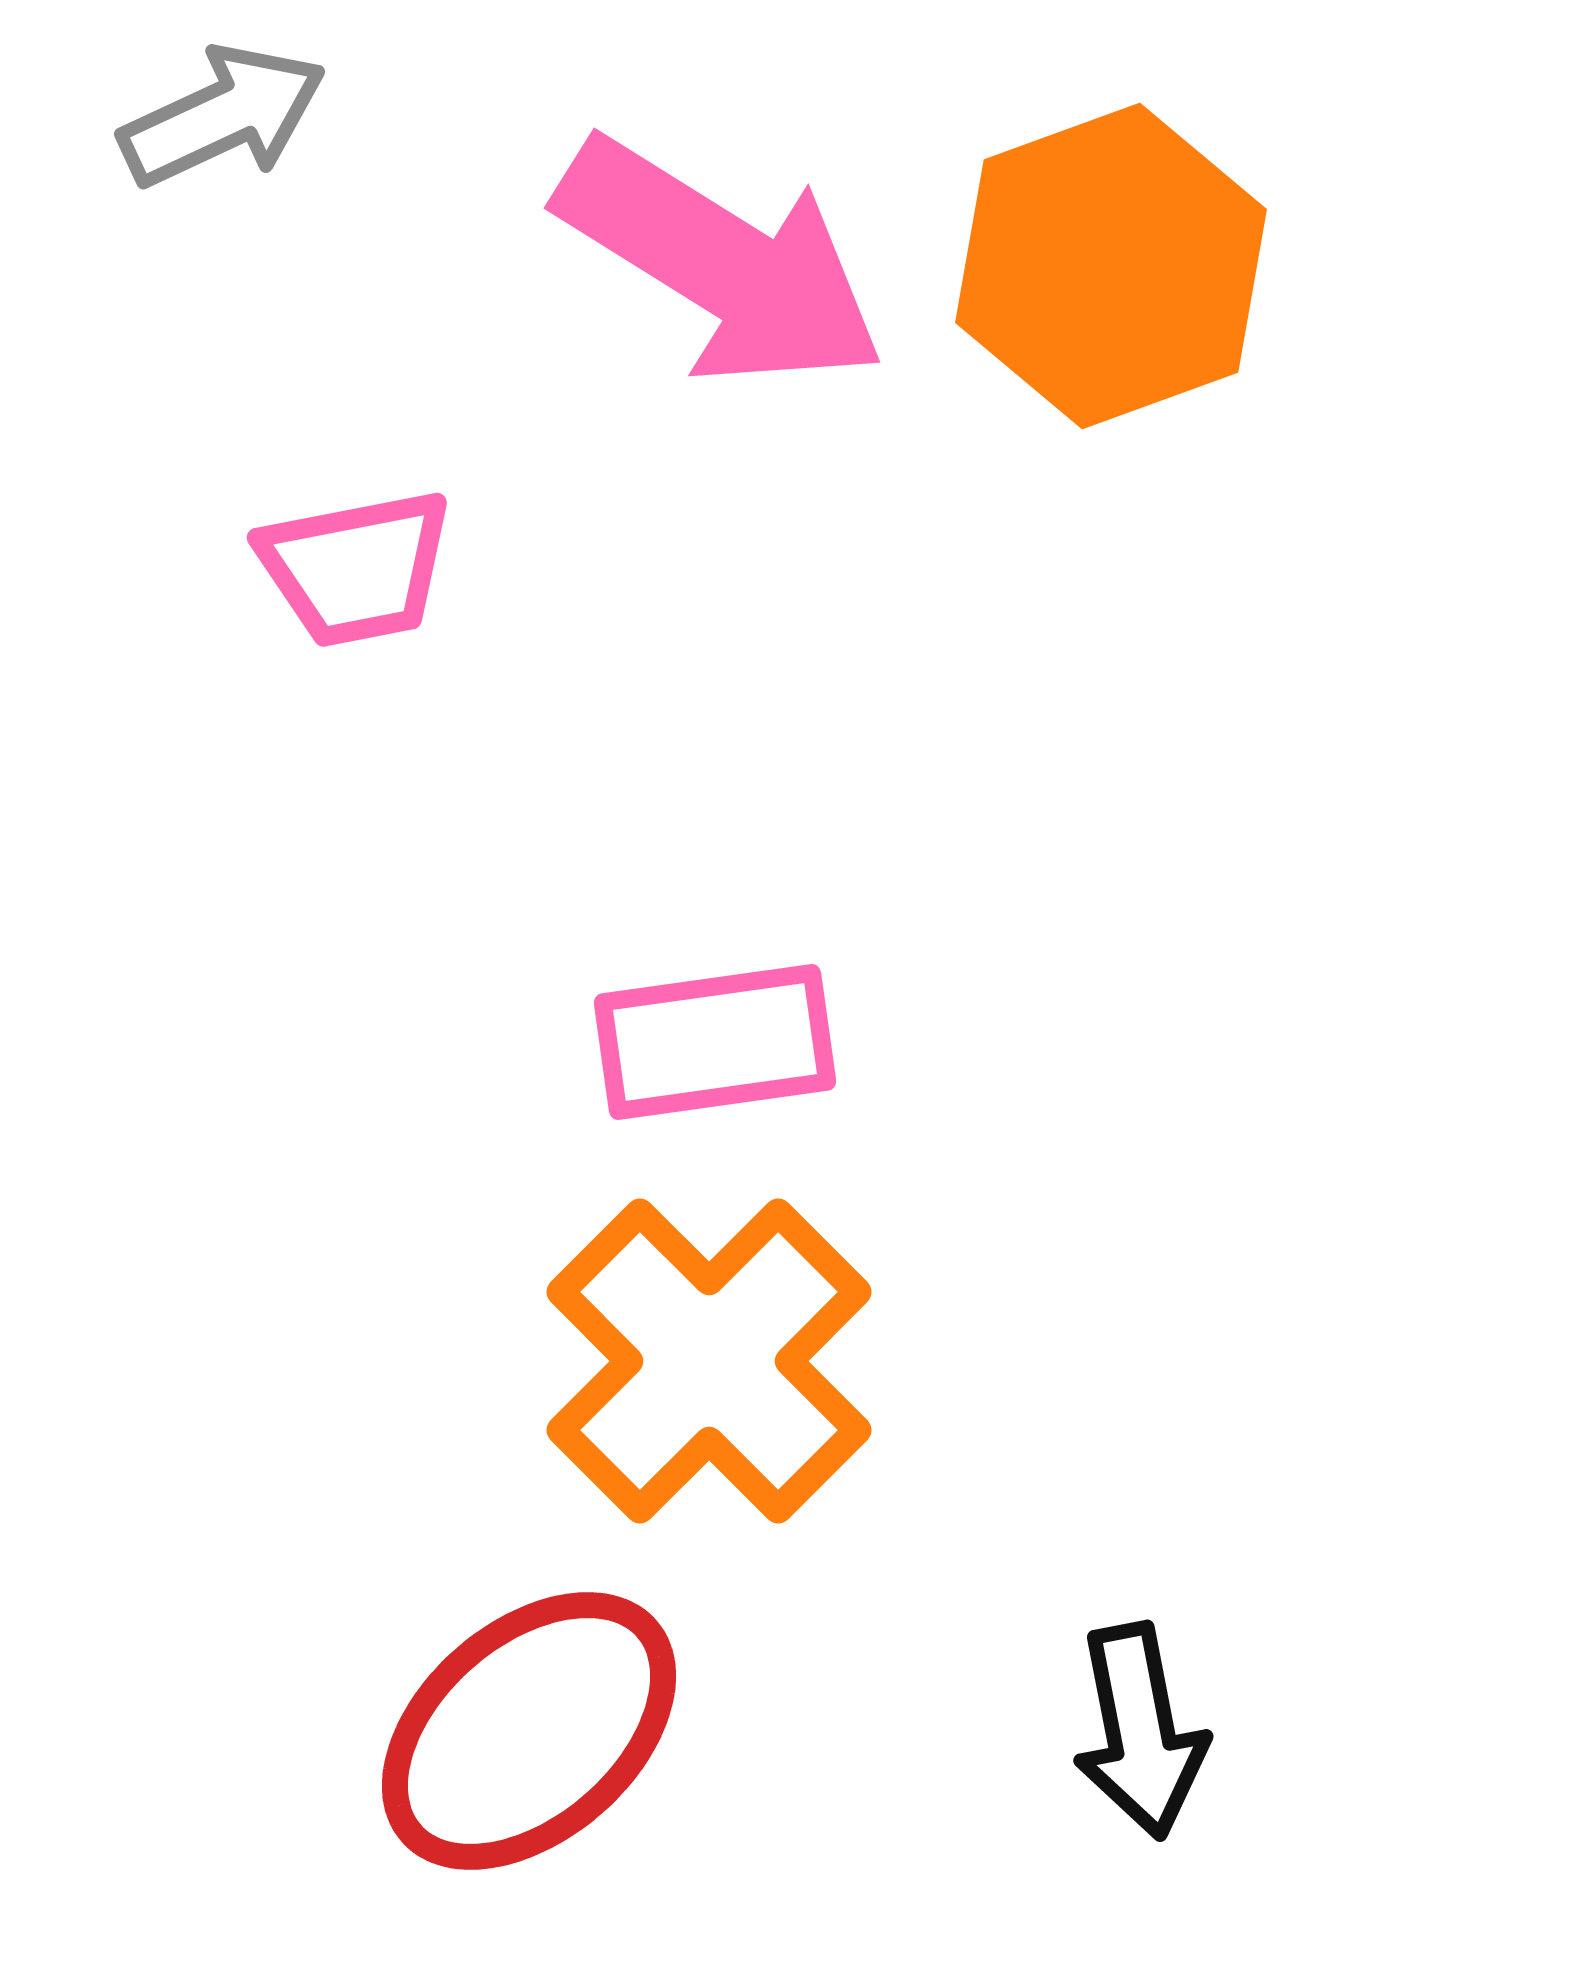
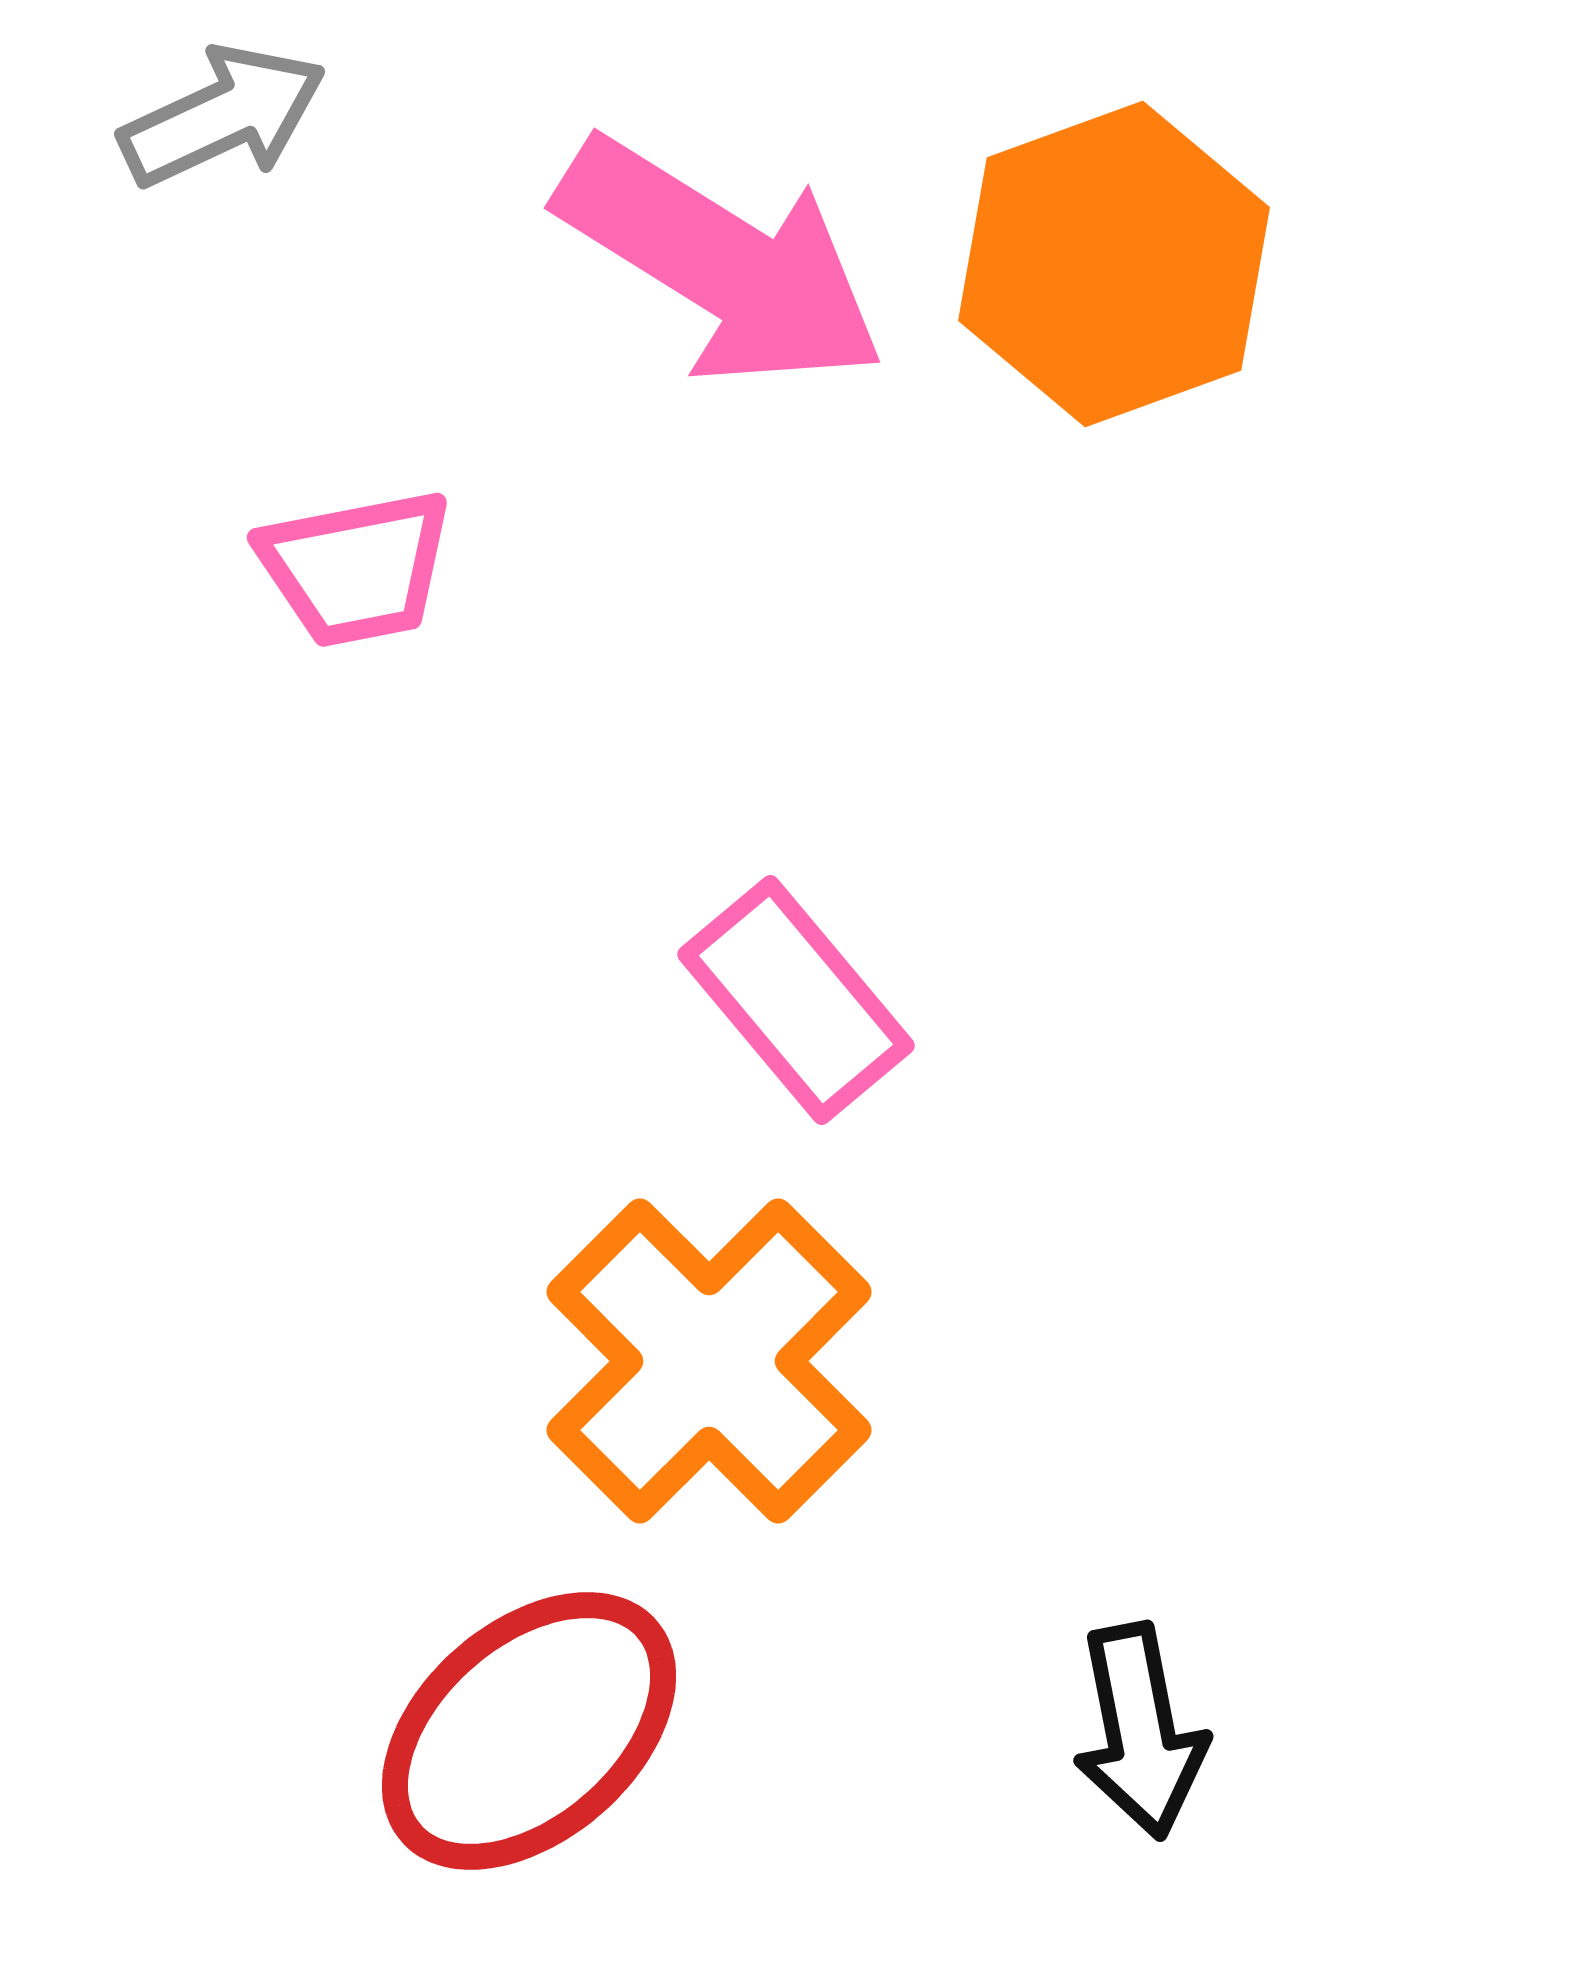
orange hexagon: moved 3 px right, 2 px up
pink rectangle: moved 81 px right, 42 px up; rotated 58 degrees clockwise
